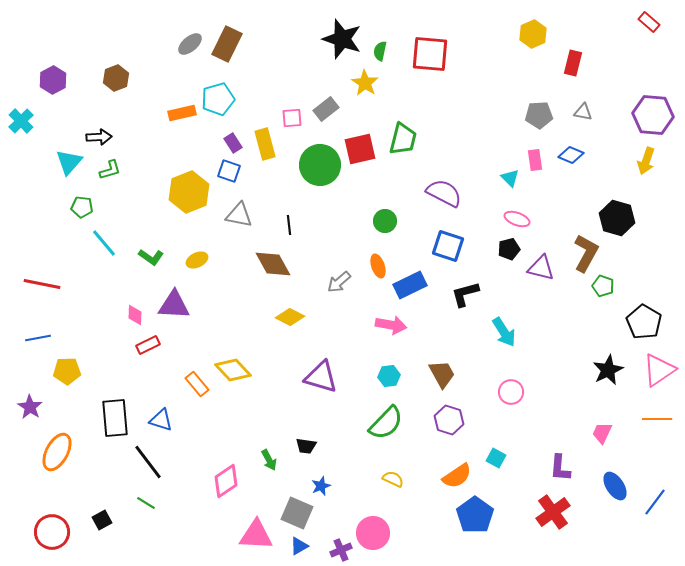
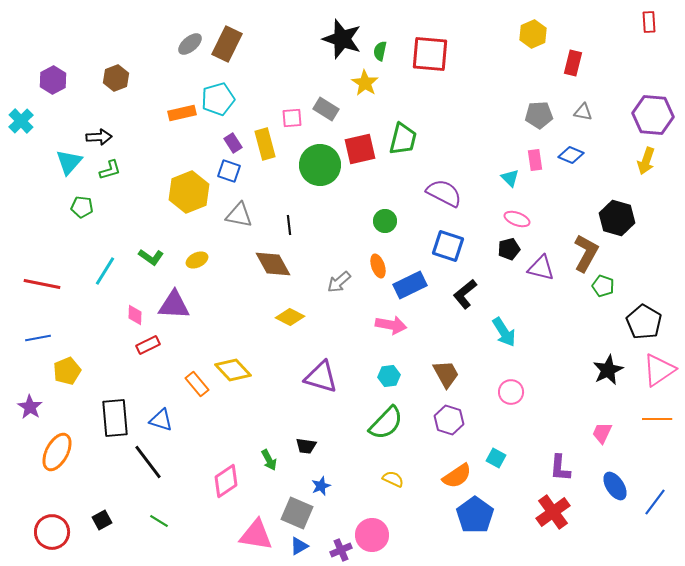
red rectangle at (649, 22): rotated 45 degrees clockwise
gray rectangle at (326, 109): rotated 70 degrees clockwise
cyan line at (104, 243): moved 1 px right, 28 px down; rotated 72 degrees clockwise
black L-shape at (465, 294): rotated 24 degrees counterclockwise
yellow pentagon at (67, 371): rotated 20 degrees counterclockwise
brown trapezoid at (442, 374): moved 4 px right
green line at (146, 503): moved 13 px right, 18 px down
pink circle at (373, 533): moved 1 px left, 2 px down
pink triangle at (256, 535): rotated 6 degrees clockwise
